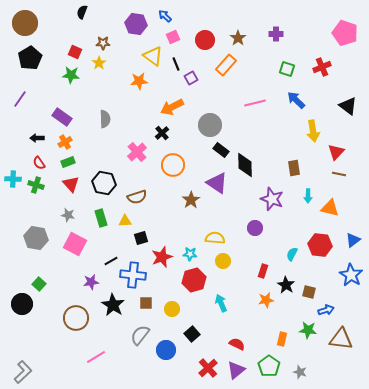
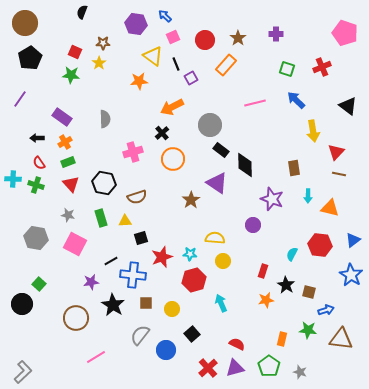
pink cross at (137, 152): moved 4 px left; rotated 24 degrees clockwise
orange circle at (173, 165): moved 6 px up
purple circle at (255, 228): moved 2 px left, 3 px up
purple triangle at (236, 370): moved 1 px left, 2 px up; rotated 24 degrees clockwise
